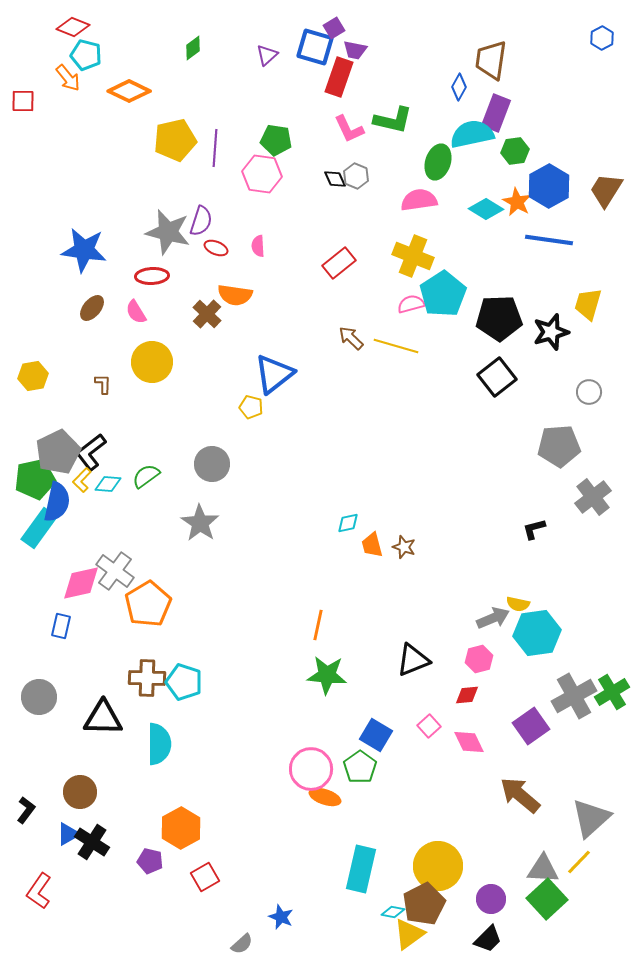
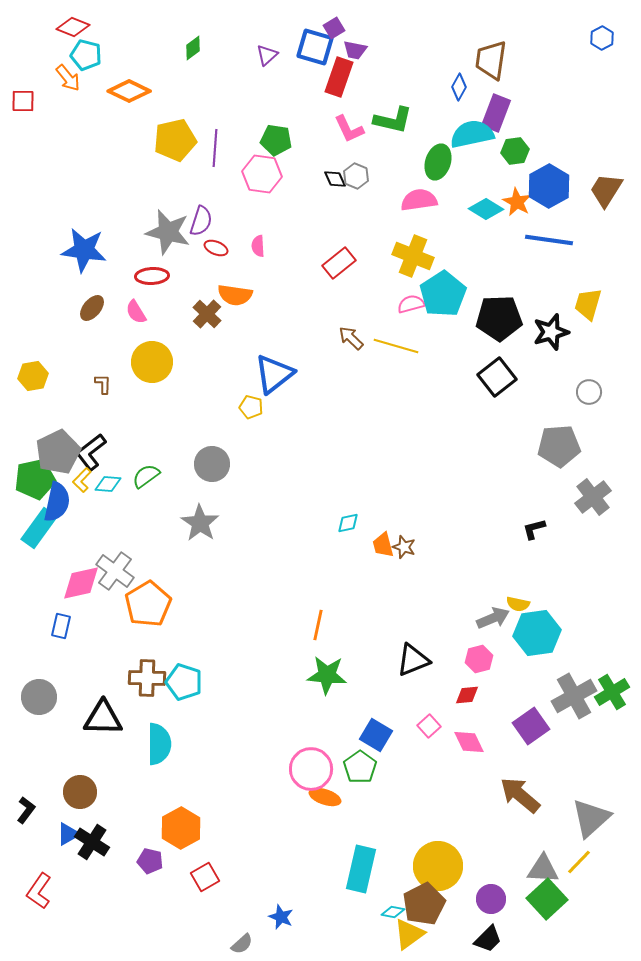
orange trapezoid at (372, 545): moved 11 px right
